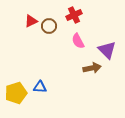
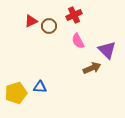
brown arrow: rotated 12 degrees counterclockwise
